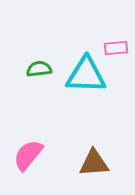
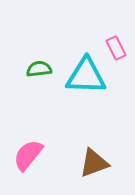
pink rectangle: rotated 70 degrees clockwise
cyan triangle: moved 1 px down
brown triangle: rotated 16 degrees counterclockwise
